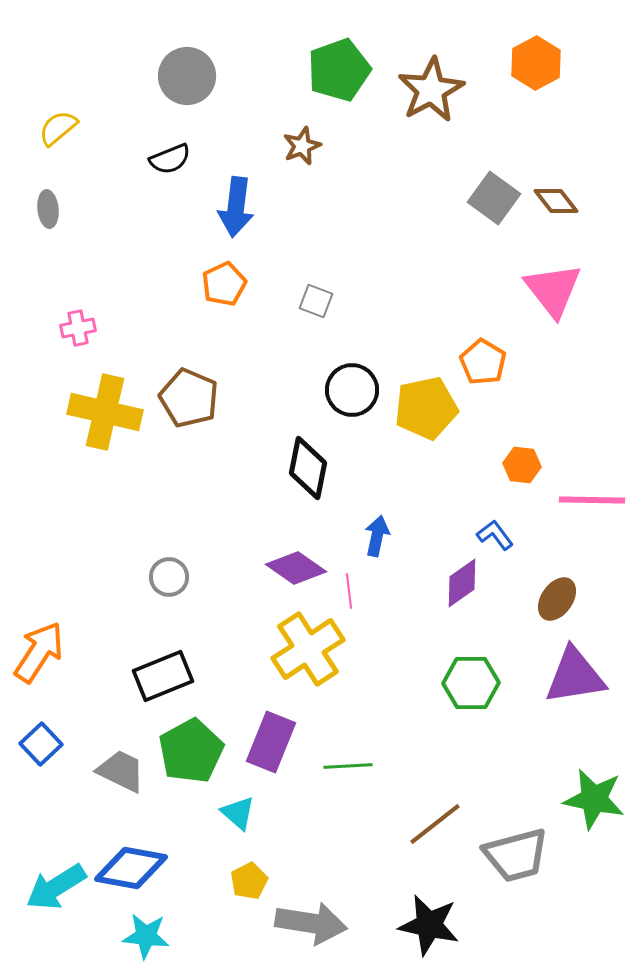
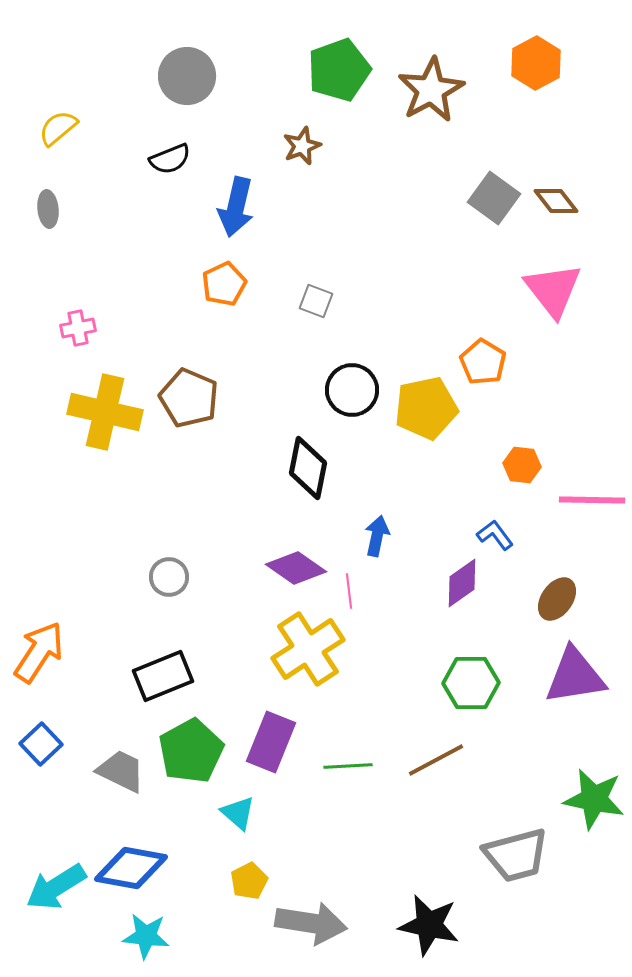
blue arrow at (236, 207): rotated 6 degrees clockwise
brown line at (435, 824): moved 1 px right, 64 px up; rotated 10 degrees clockwise
